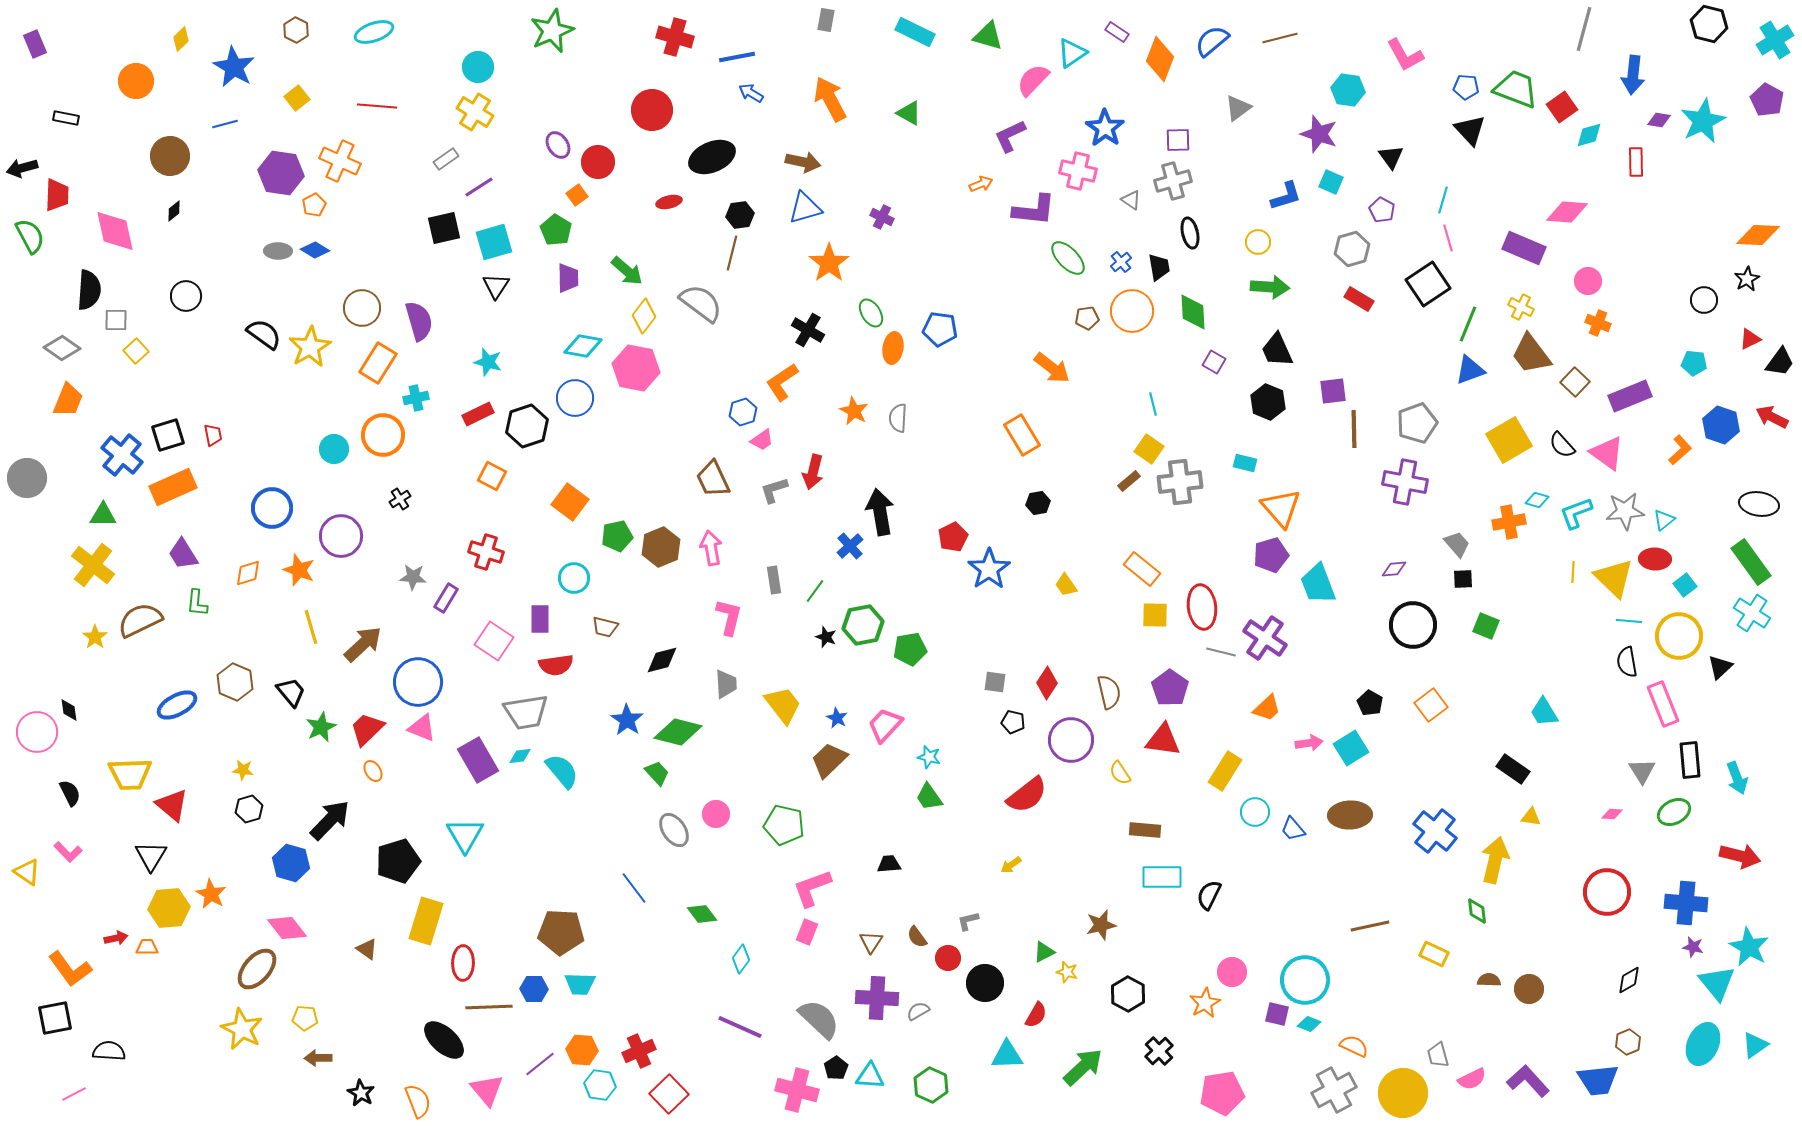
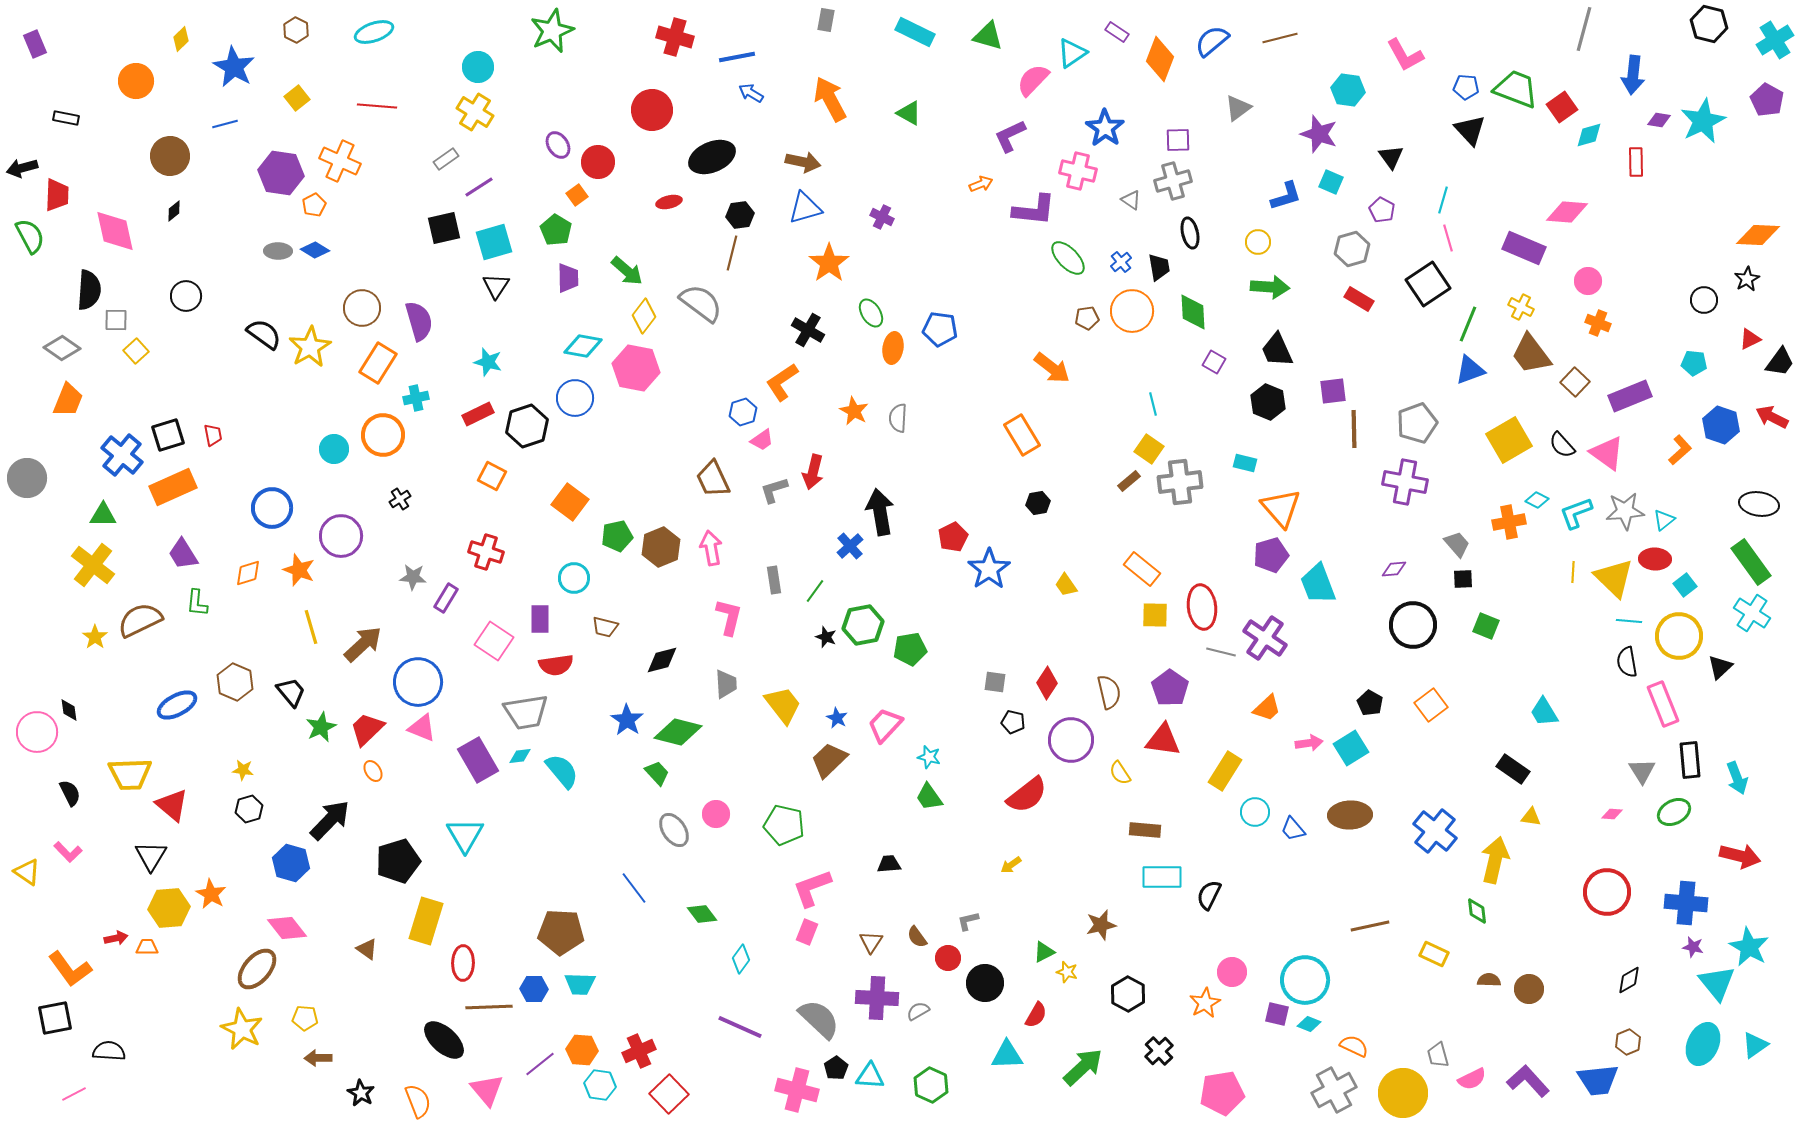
cyan diamond at (1537, 500): rotated 10 degrees clockwise
